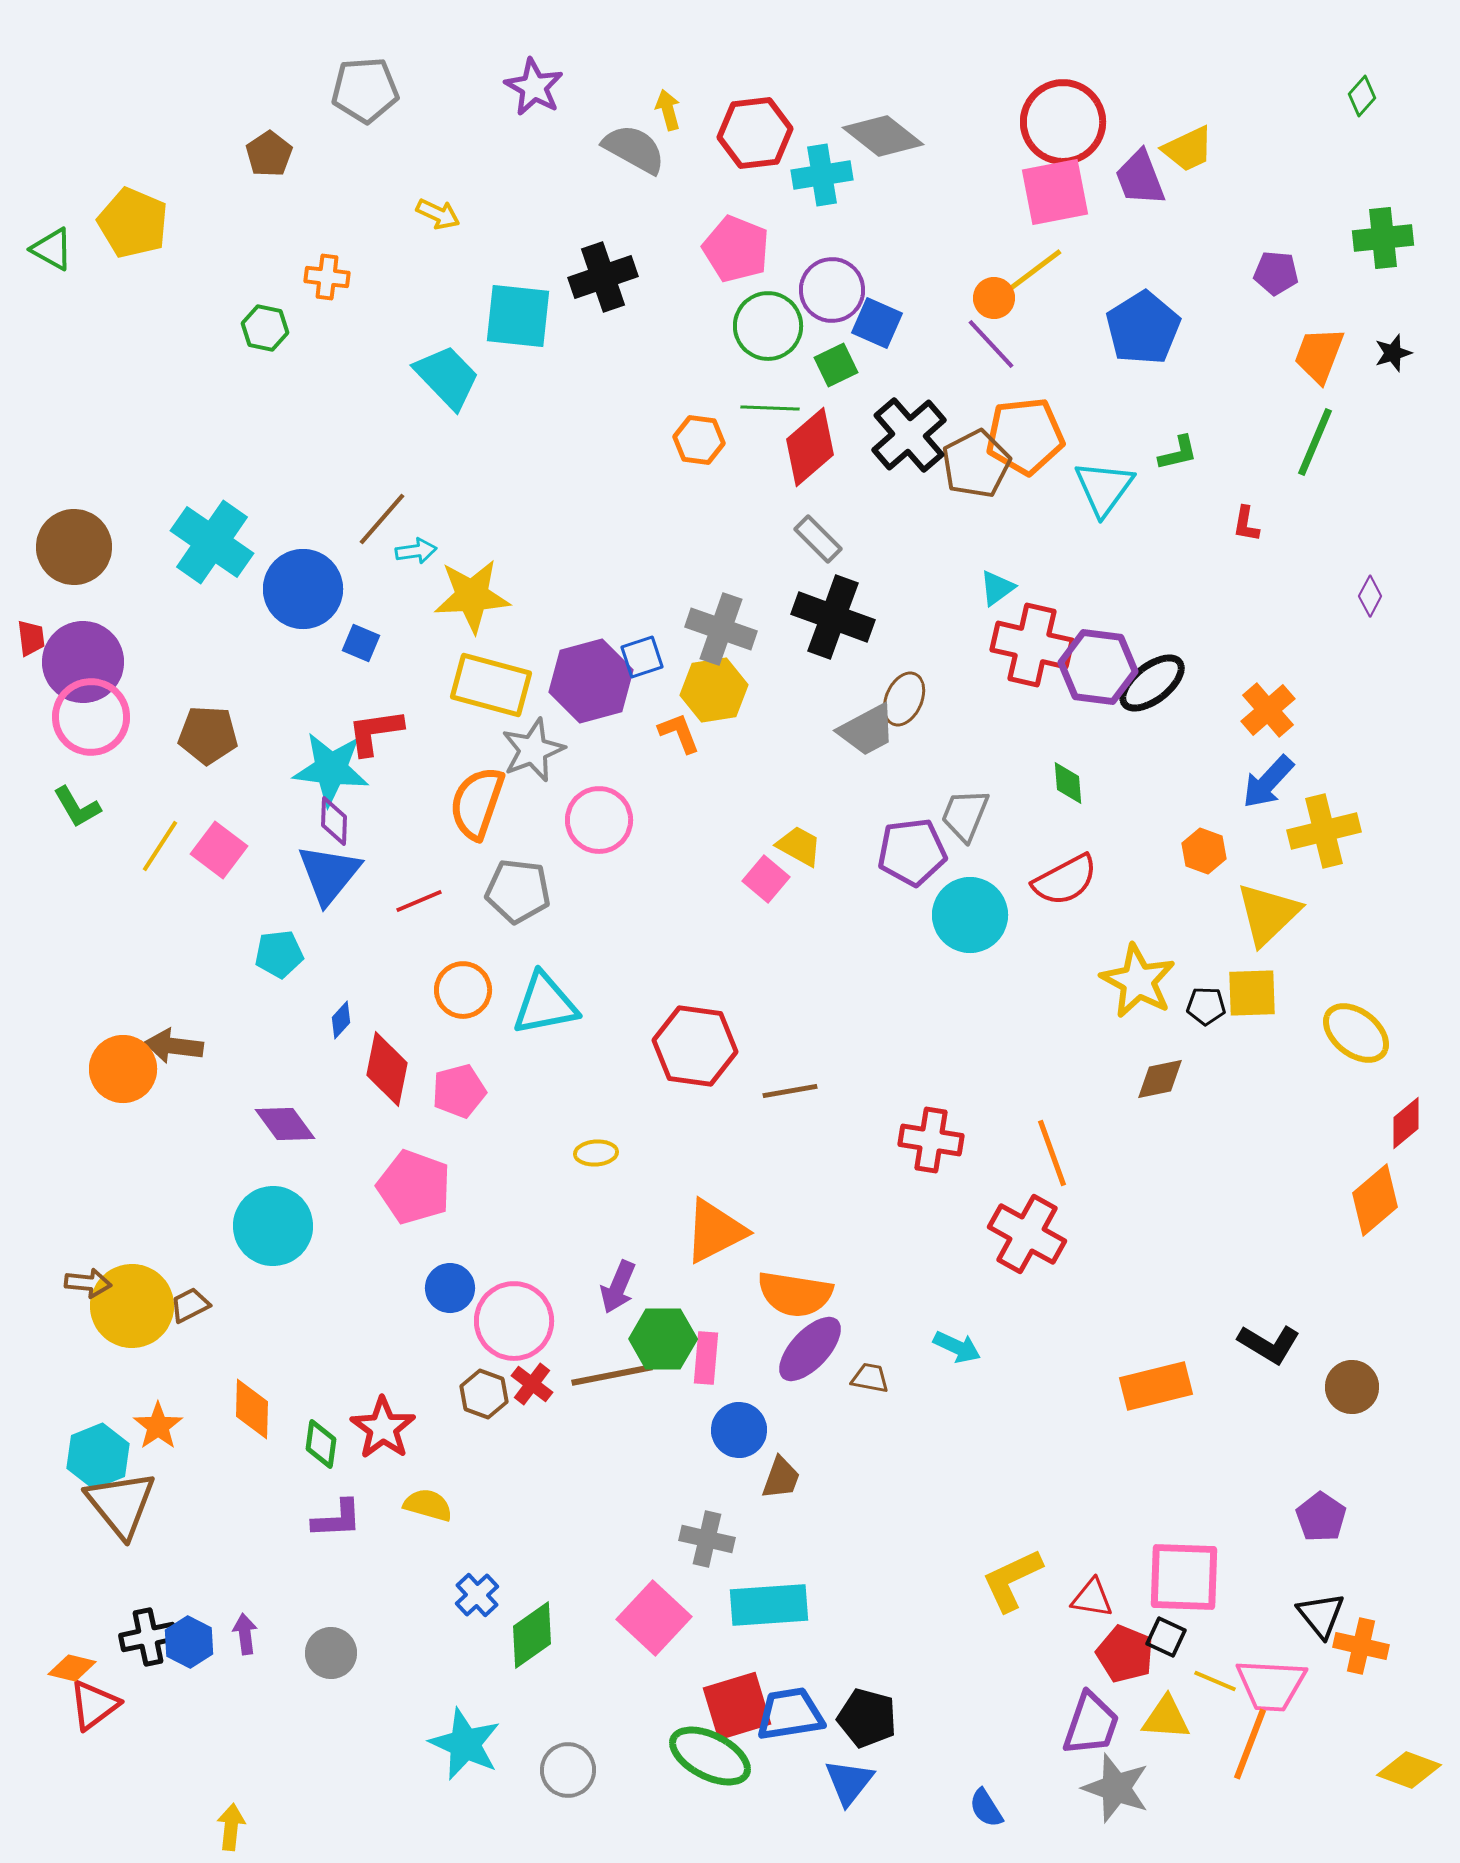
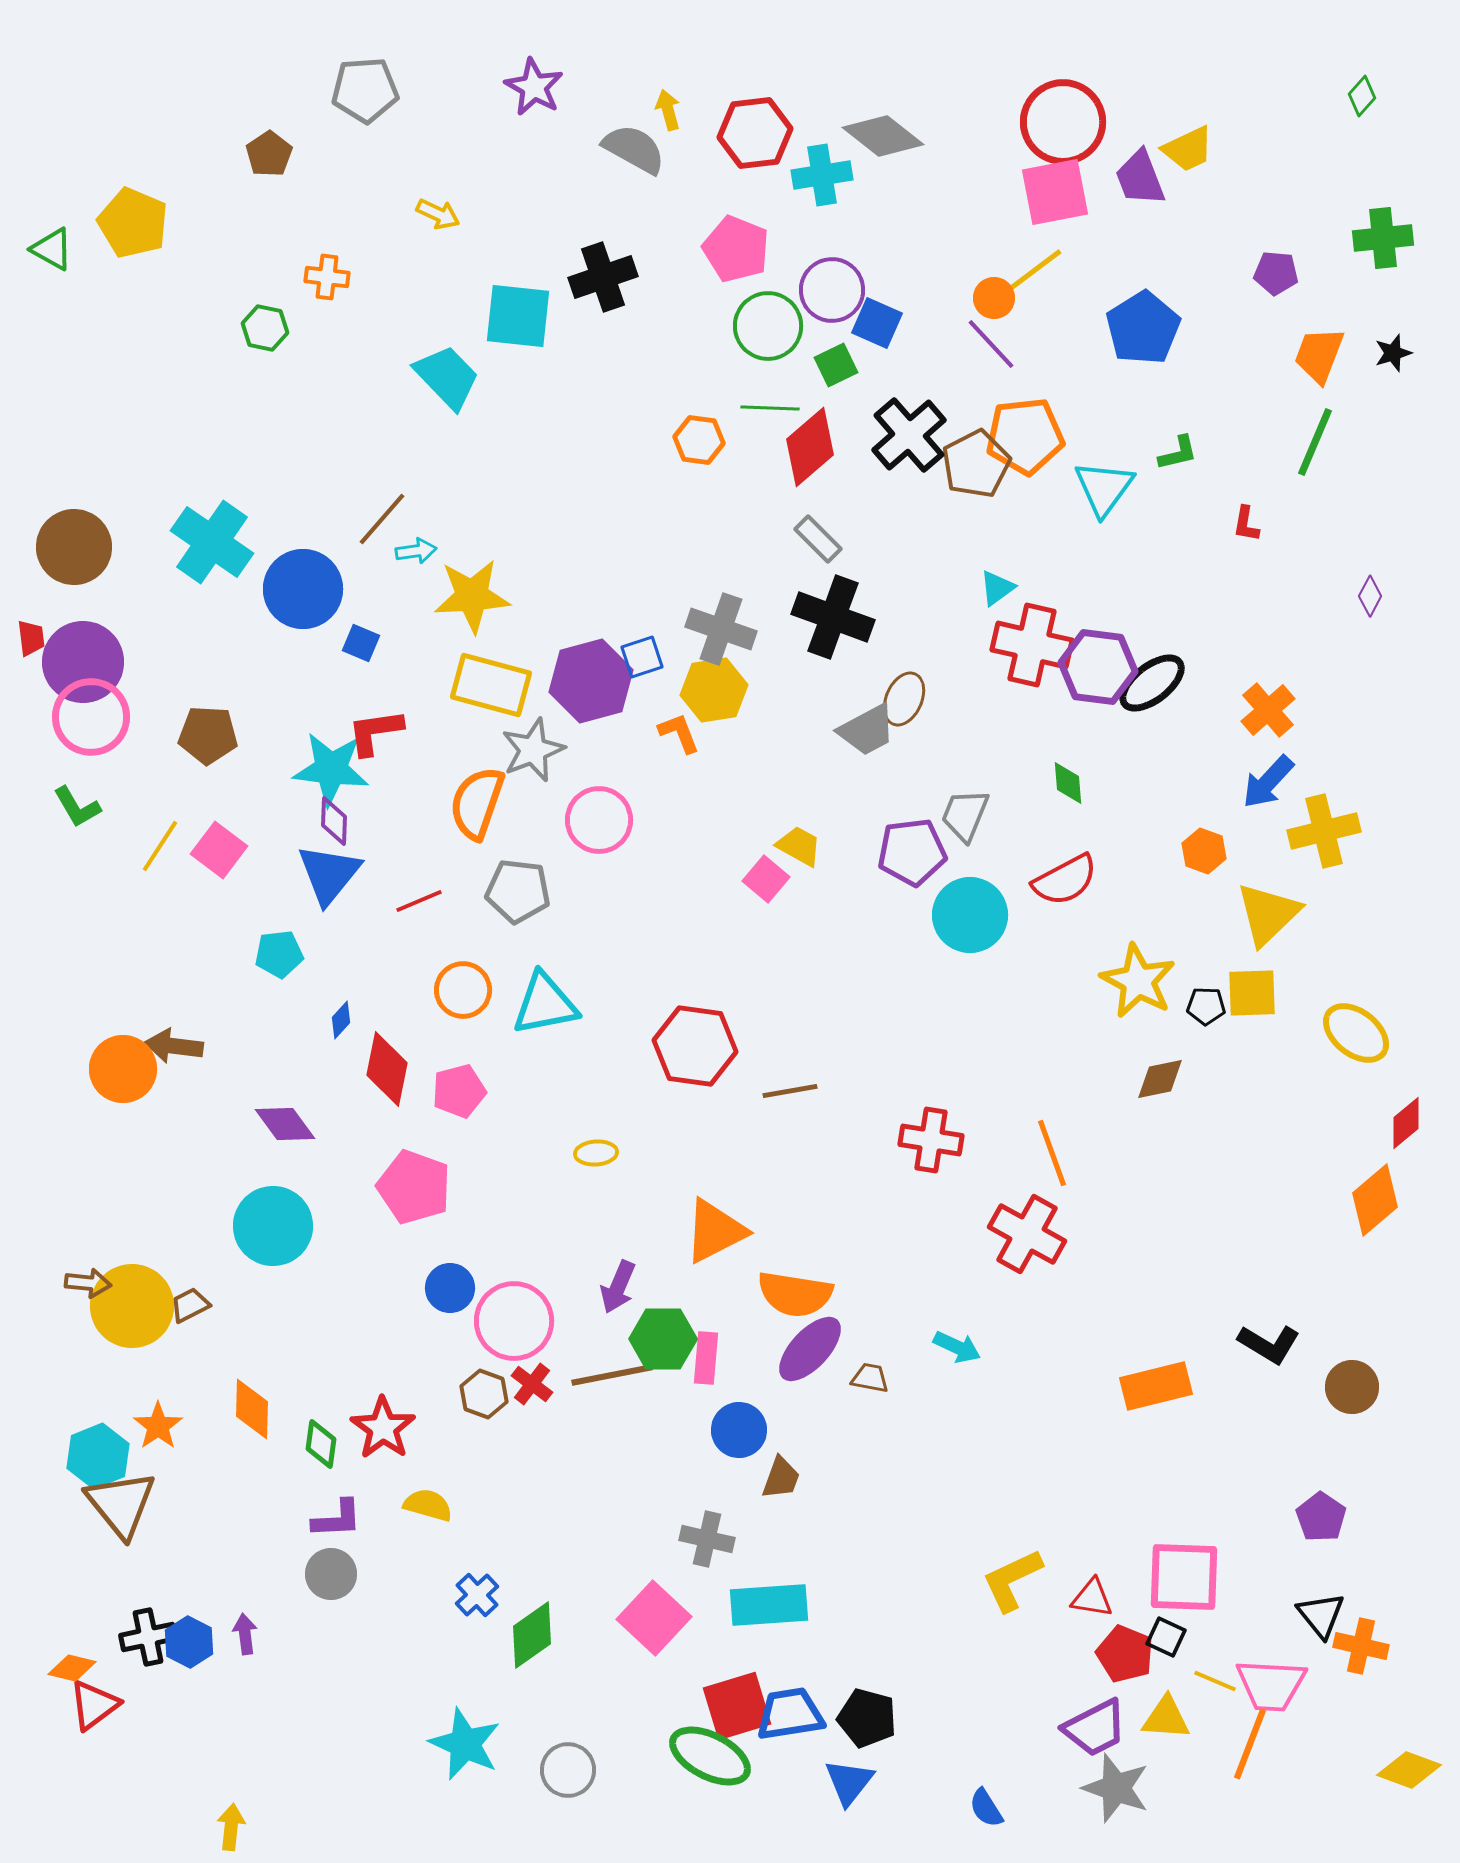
gray circle at (331, 1653): moved 79 px up
purple trapezoid at (1091, 1724): moved 4 px right, 4 px down; rotated 44 degrees clockwise
